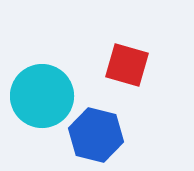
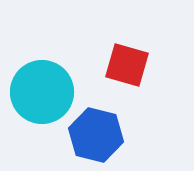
cyan circle: moved 4 px up
